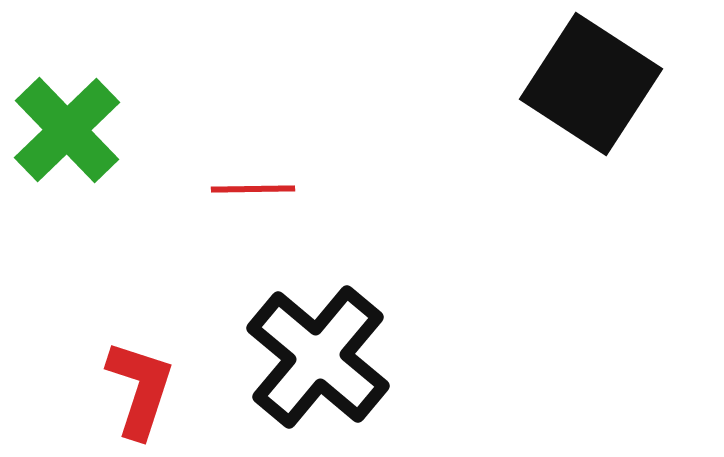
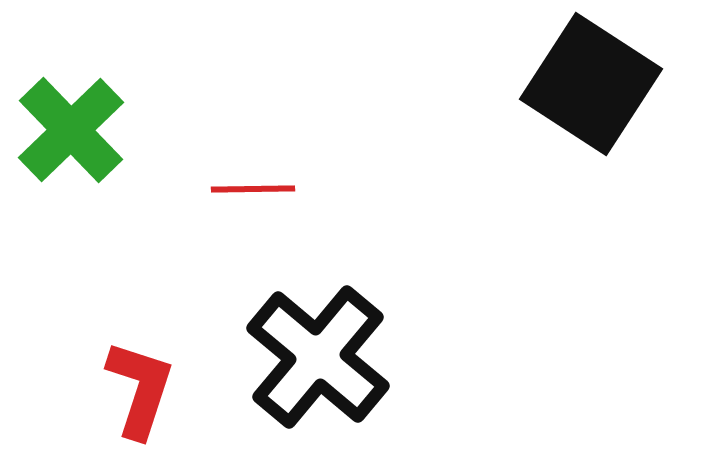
green cross: moved 4 px right
